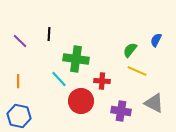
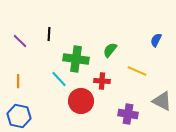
green semicircle: moved 20 px left
gray triangle: moved 8 px right, 2 px up
purple cross: moved 7 px right, 3 px down
